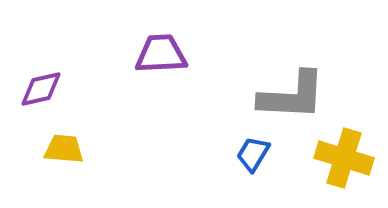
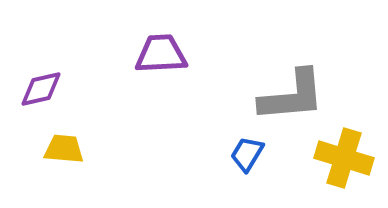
gray L-shape: rotated 8 degrees counterclockwise
blue trapezoid: moved 6 px left
